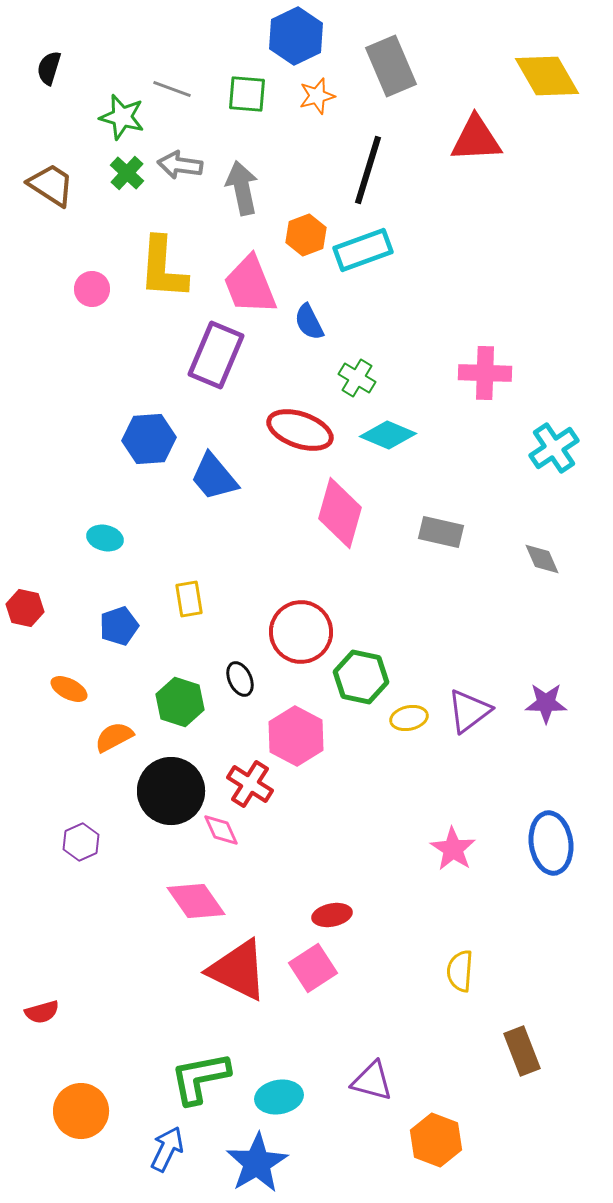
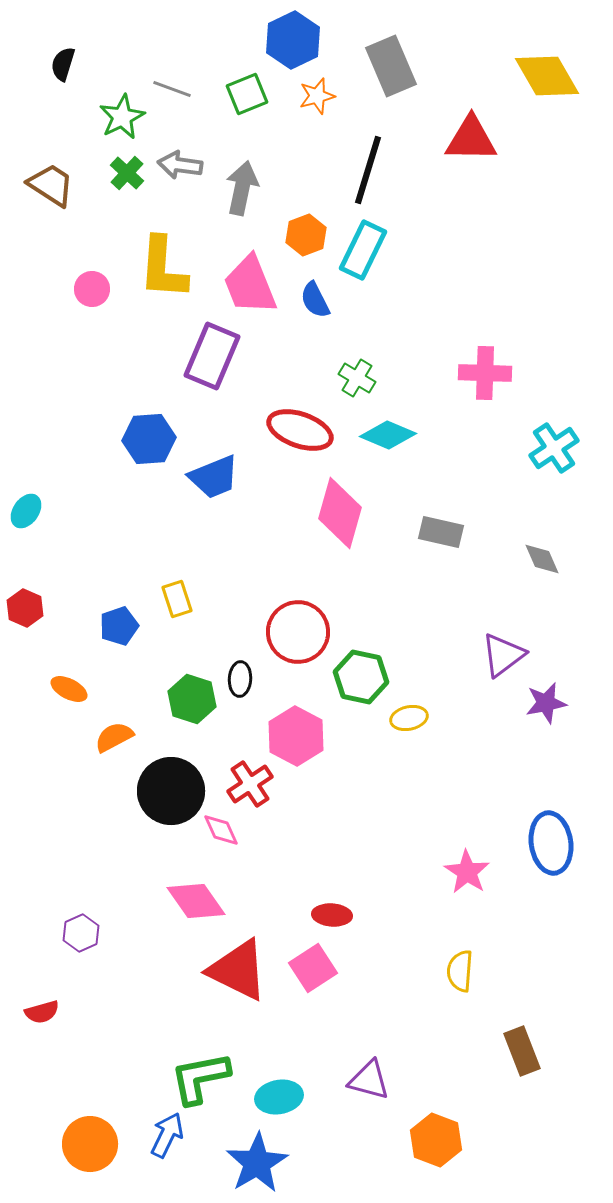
blue hexagon at (296, 36): moved 3 px left, 4 px down
black semicircle at (49, 68): moved 14 px right, 4 px up
green square at (247, 94): rotated 27 degrees counterclockwise
green star at (122, 117): rotated 30 degrees clockwise
red triangle at (476, 139): moved 5 px left; rotated 4 degrees clockwise
gray arrow at (242, 188): rotated 24 degrees clockwise
cyan rectangle at (363, 250): rotated 44 degrees counterclockwise
blue semicircle at (309, 322): moved 6 px right, 22 px up
purple rectangle at (216, 355): moved 4 px left, 1 px down
blue trapezoid at (214, 477): rotated 72 degrees counterclockwise
cyan ellipse at (105, 538): moved 79 px left, 27 px up; rotated 68 degrees counterclockwise
yellow rectangle at (189, 599): moved 12 px left; rotated 9 degrees counterclockwise
red hexagon at (25, 608): rotated 12 degrees clockwise
red circle at (301, 632): moved 3 px left
black ellipse at (240, 679): rotated 28 degrees clockwise
green hexagon at (180, 702): moved 12 px right, 3 px up
purple star at (546, 703): rotated 12 degrees counterclockwise
purple triangle at (469, 711): moved 34 px right, 56 px up
red cross at (250, 784): rotated 24 degrees clockwise
purple hexagon at (81, 842): moved 91 px down
pink star at (453, 849): moved 14 px right, 23 px down
red ellipse at (332, 915): rotated 15 degrees clockwise
purple triangle at (372, 1081): moved 3 px left, 1 px up
orange circle at (81, 1111): moved 9 px right, 33 px down
blue arrow at (167, 1149): moved 14 px up
